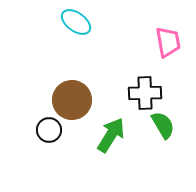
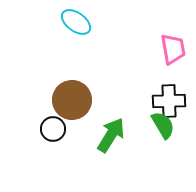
pink trapezoid: moved 5 px right, 7 px down
black cross: moved 24 px right, 8 px down
black circle: moved 4 px right, 1 px up
